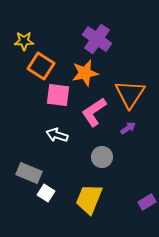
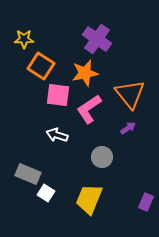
yellow star: moved 2 px up
orange triangle: rotated 12 degrees counterclockwise
pink L-shape: moved 5 px left, 3 px up
gray rectangle: moved 1 px left, 1 px down
purple rectangle: moved 1 px left; rotated 36 degrees counterclockwise
